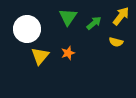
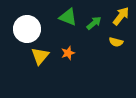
green triangle: rotated 42 degrees counterclockwise
